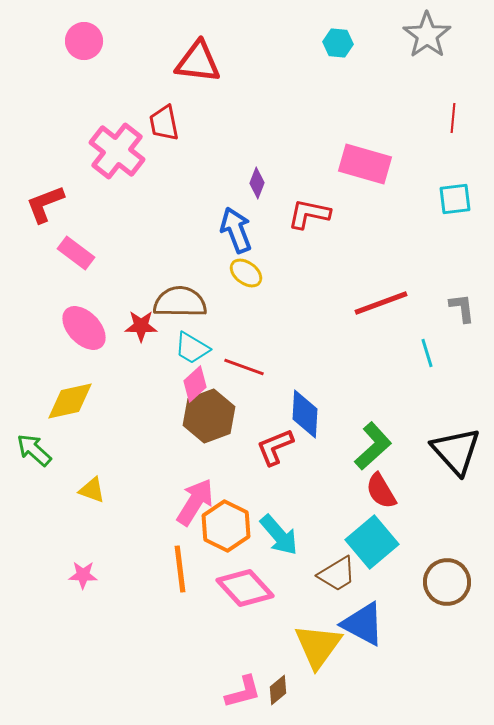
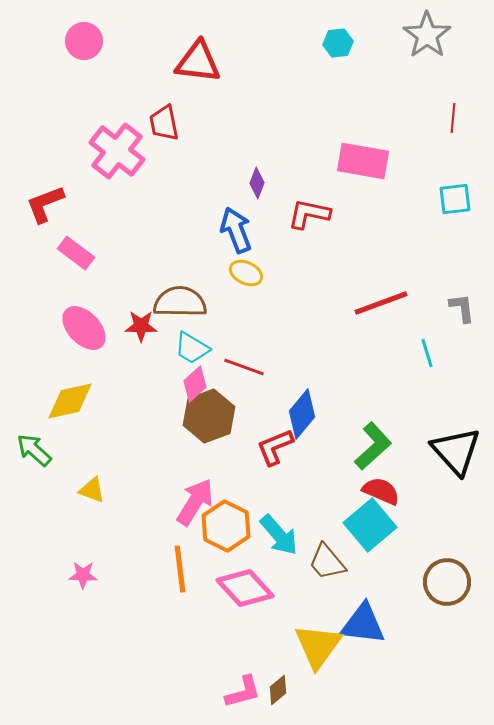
cyan hexagon at (338, 43): rotated 12 degrees counterclockwise
pink rectangle at (365, 164): moved 2 px left, 3 px up; rotated 6 degrees counterclockwise
yellow ellipse at (246, 273): rotated 12 degrees counterclockwise
blue diamond at (305, 414): moved 3 px left; rotated 36 degrees clockwise
red semicircle at (381, 491): rotated 144 degrees clockwise
cyan square at (372, 542): moved 2 px left, 17 px up
brown trapezoid at (337, 574): moved 10 px left, 12 px up; rotated 81 degrees clockwise
blue triangle at (363, 624): rotated 21 degrees counterclockwise
